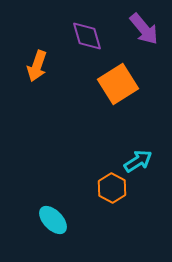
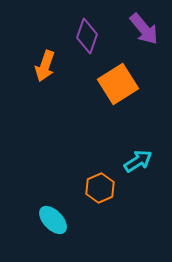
purple diamond: rotated 36 degrees clockwise
orange arrow: moved 8 px right
orange hexagon: moved 12 px left; rotated 8 degrees clockwise
